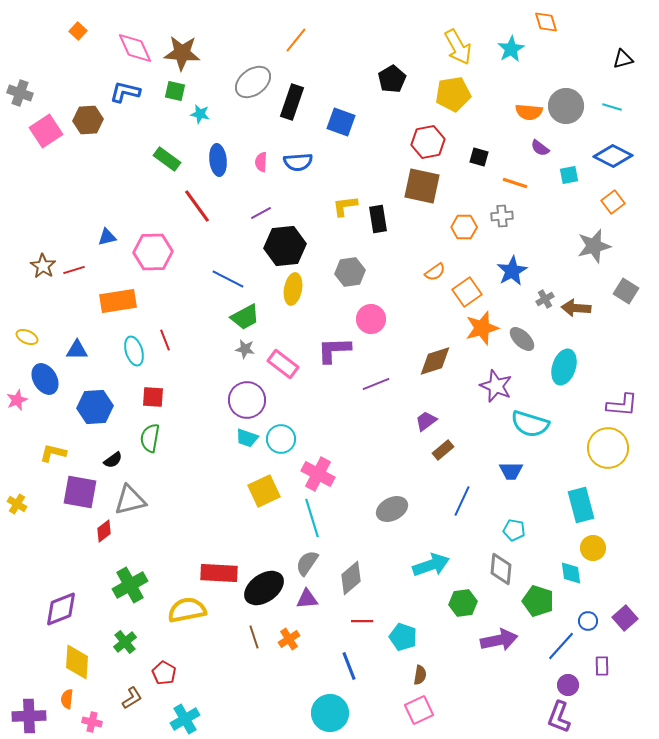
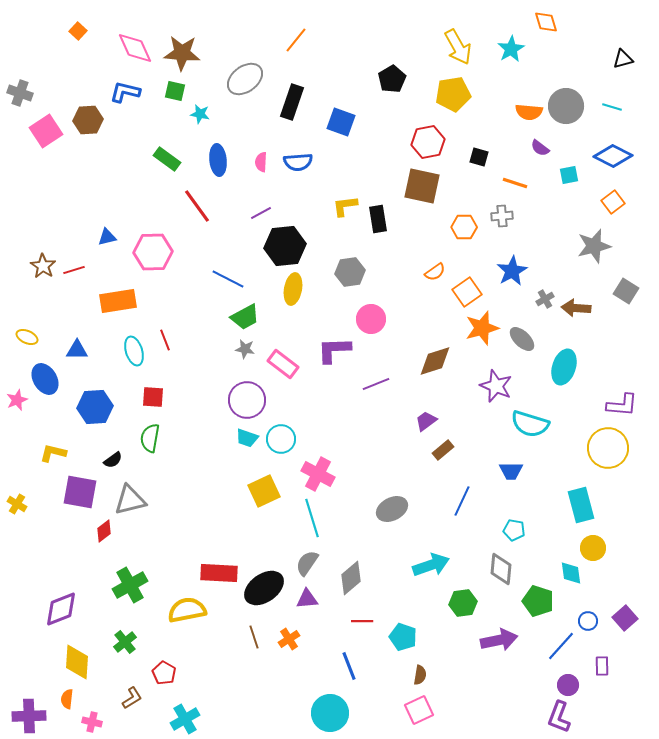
gray ellipse at (253, 82): moved 8 px left, 3 px up
